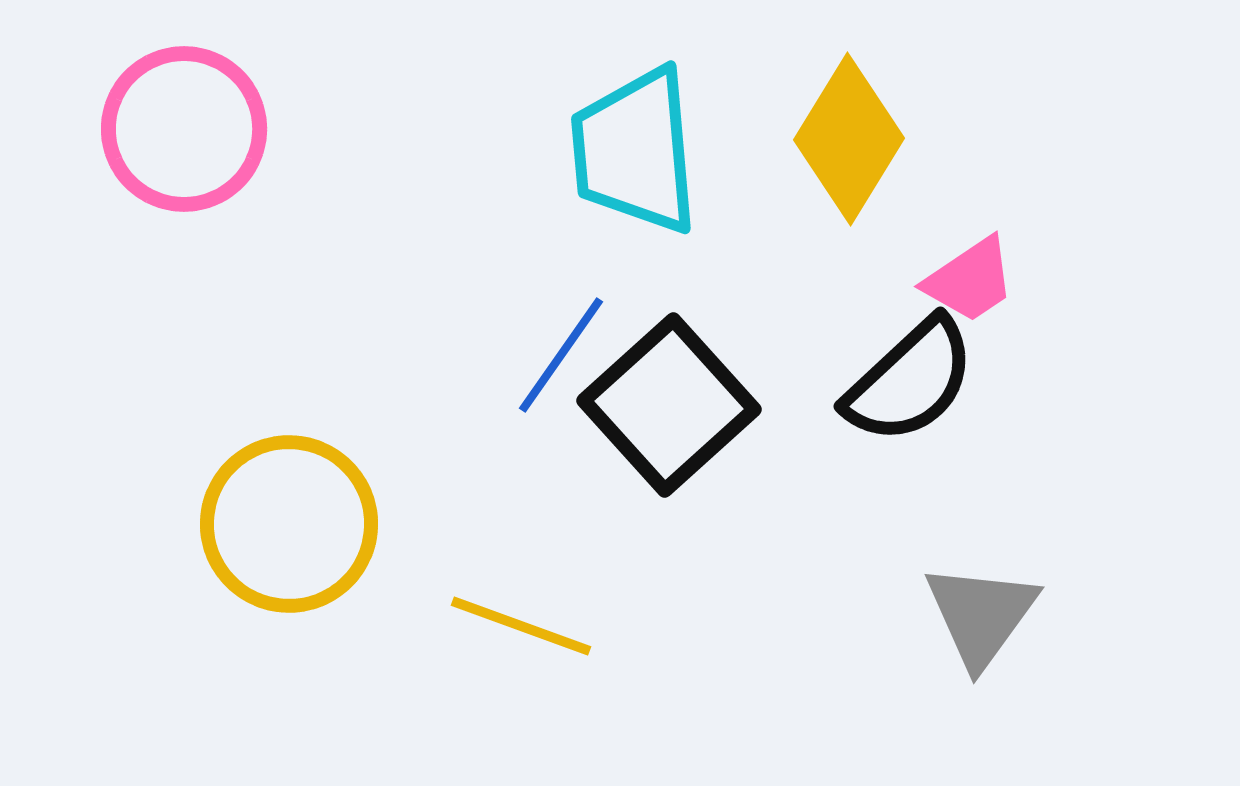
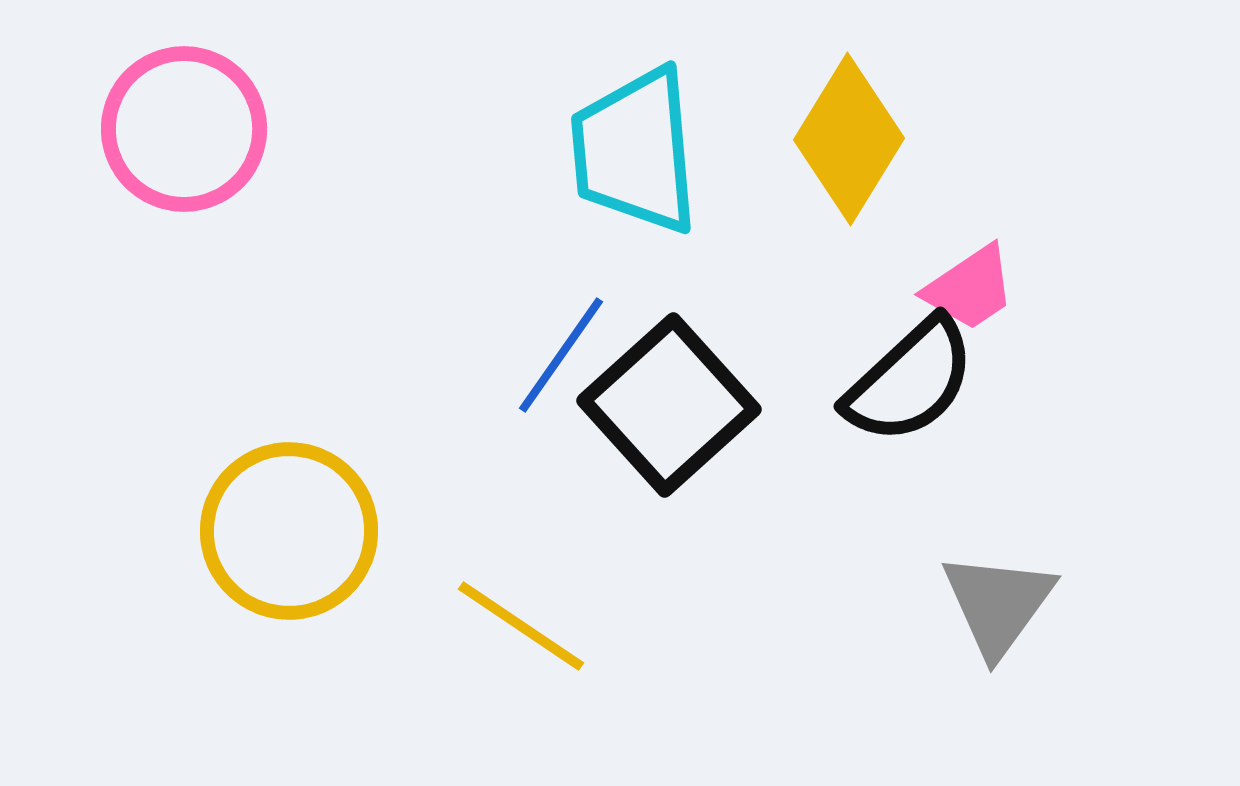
pink trapezoid: moved 8 px down
yellow circle: moved 7 px down
gray triangle: moved 17 px right, 11 px up
yellow line: rotated 14 degrees clockwise
